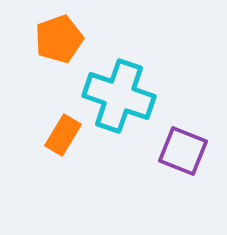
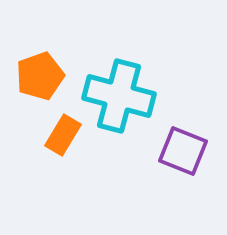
orange pentagon: moved 19 px left, 37 px down
cyan cross: rotated 4 degrees counterclockwise
